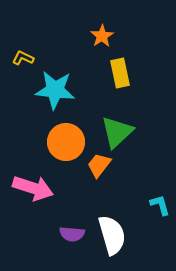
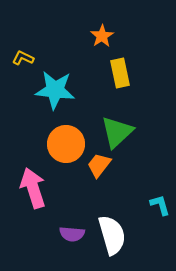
orange circle: moved 2 px down
pink arrow: rotated 126 degrees counterclockwise
